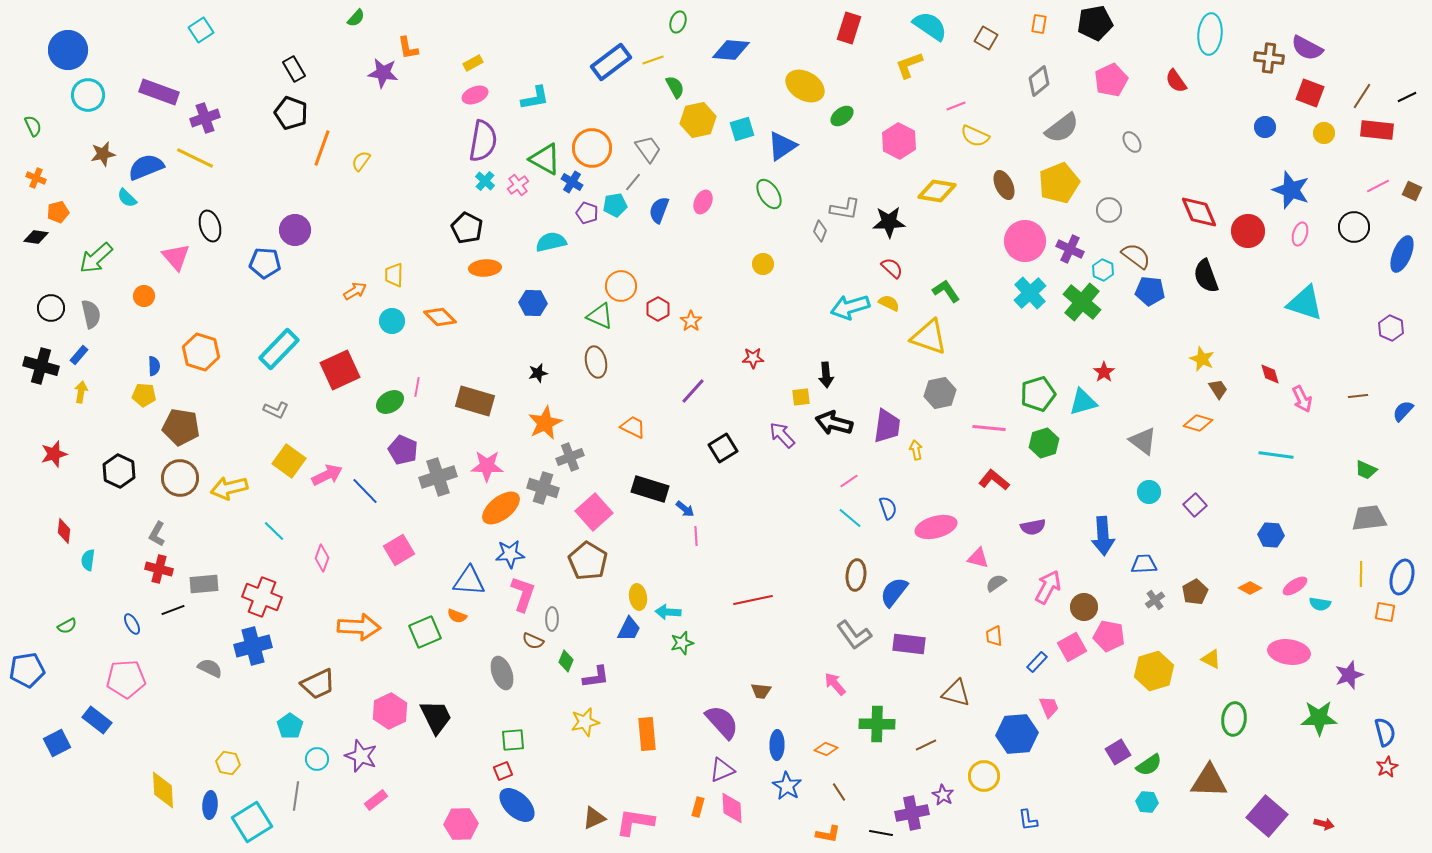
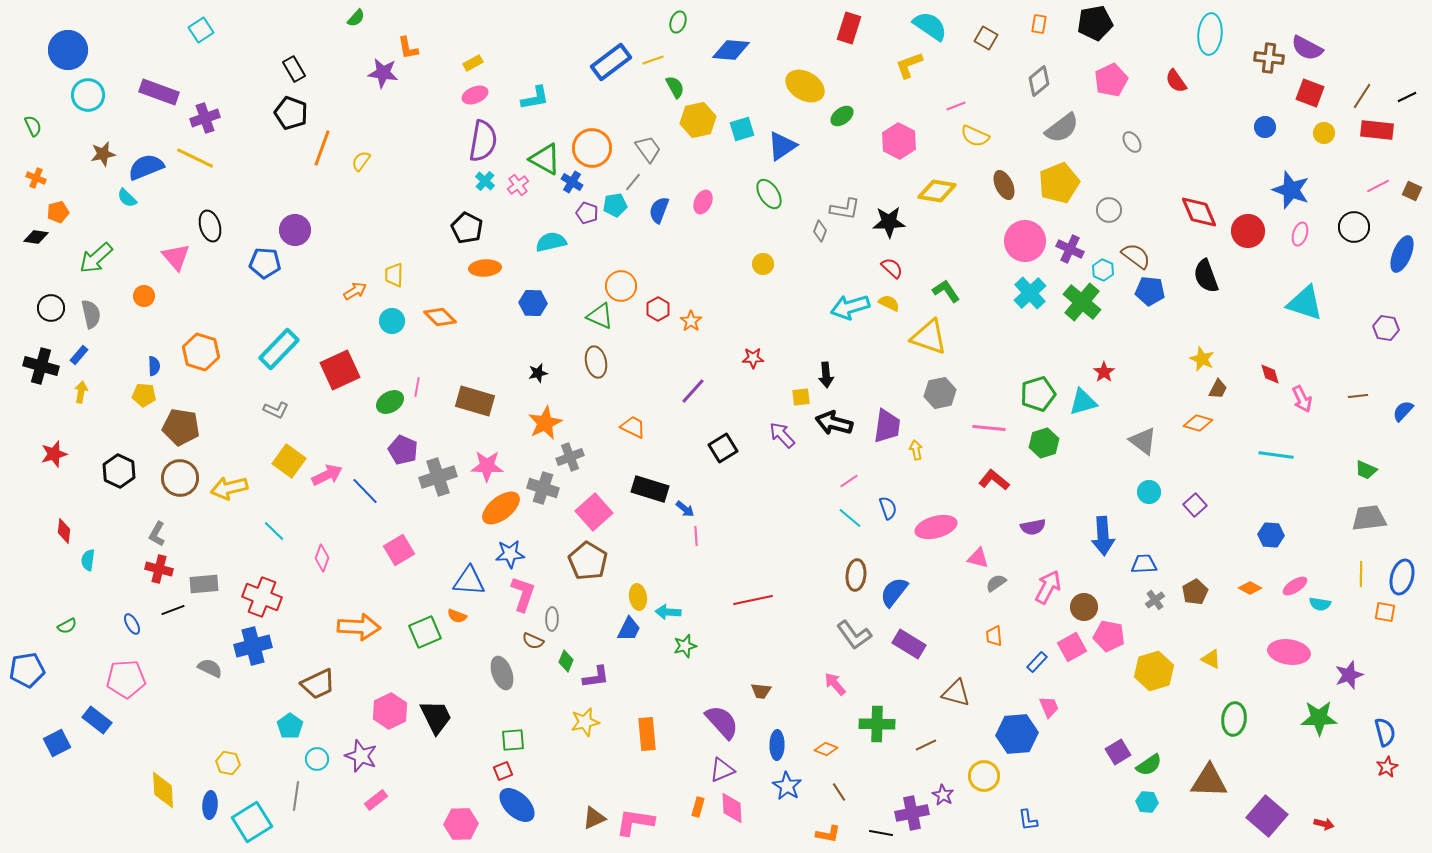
purple hexagon at (1391, 328): moved 5 px left; rotated 15 degrees counterclockwise
brown trapezoid at (1218, 389): rotated 60 degrees clockwise
green star at (682, 643): moved 3 px right, 3 px down
purple rectangle at (909, 644): rotated 24 degrees clockwise
